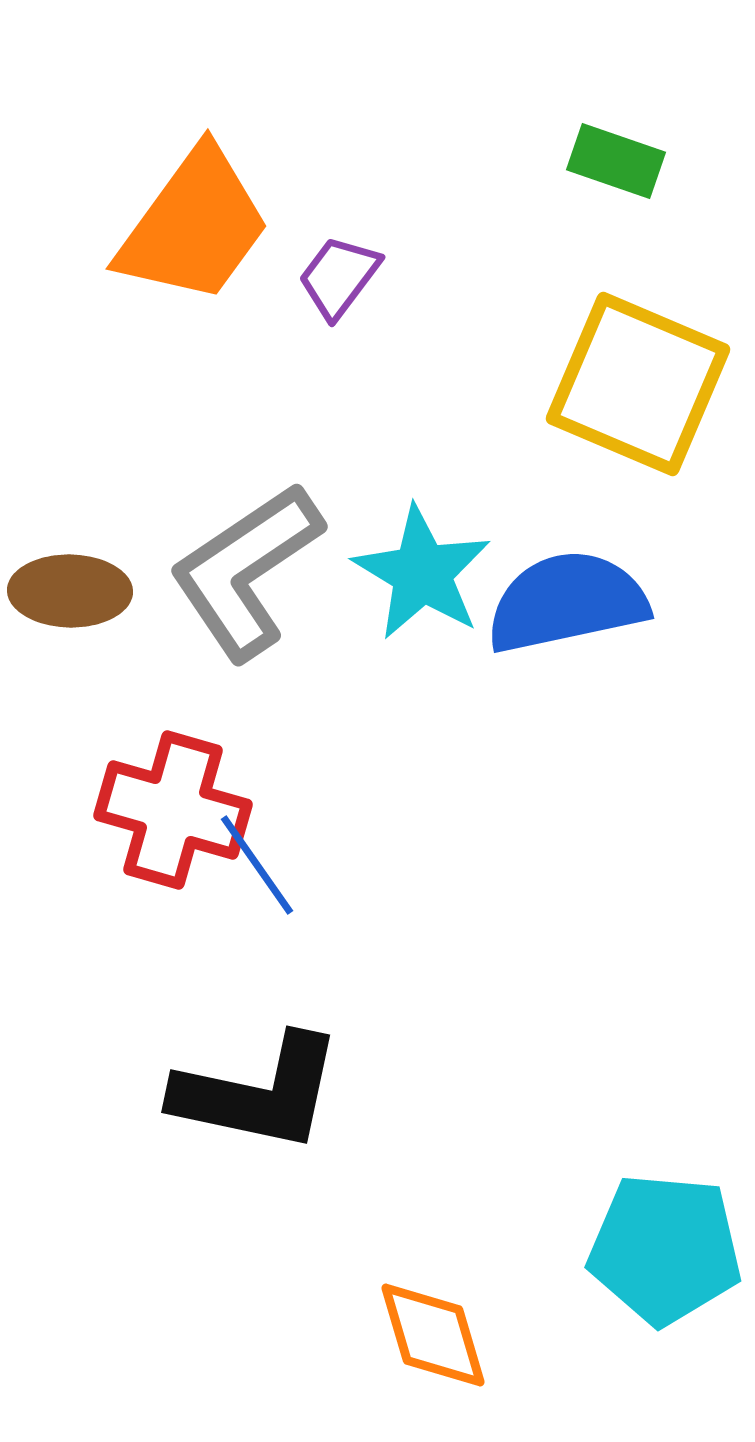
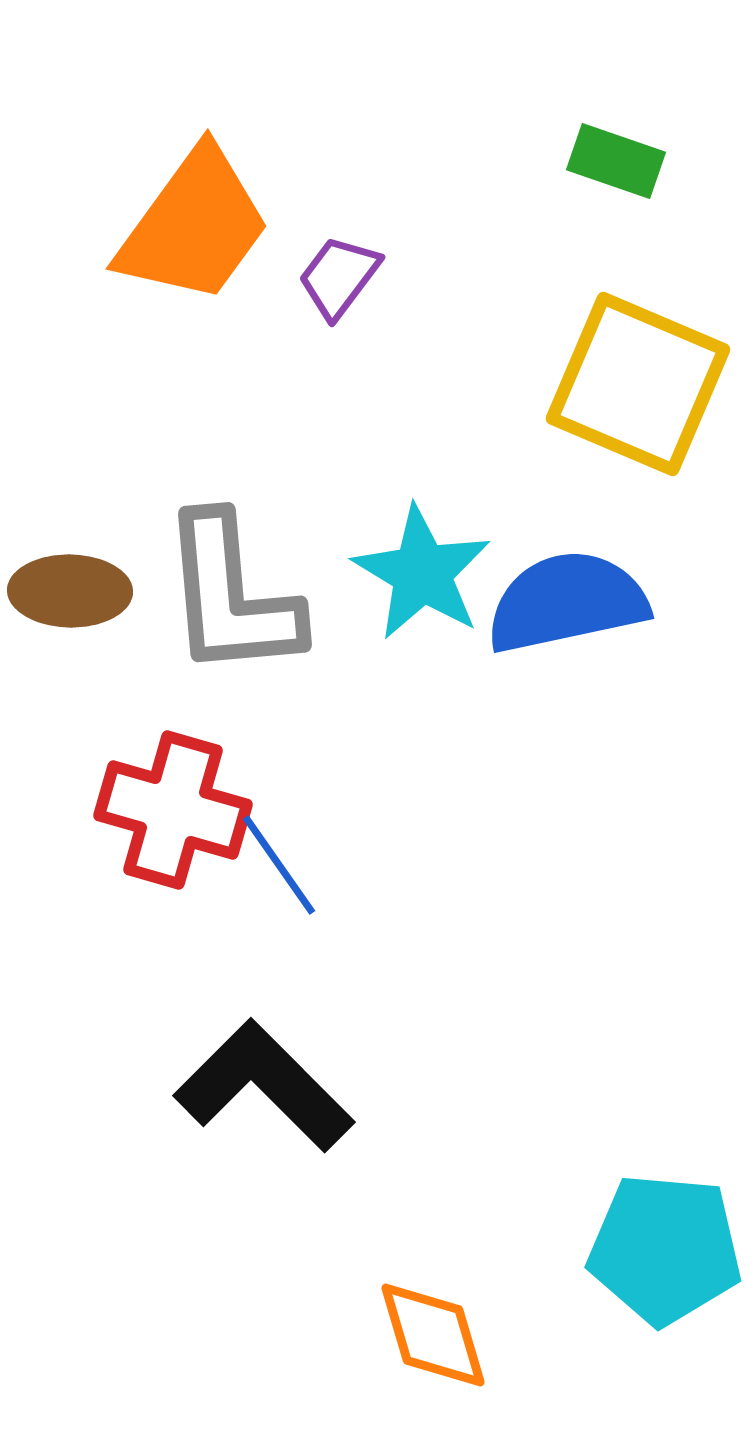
gray L-shape: moved 15 px left, 25 px down; rotated 61 degrees counterclockwise
blue line: moved 22 px right
black L-shape: moved 6 px right, 7 px up; rotated 147 degrees counterclockwise
